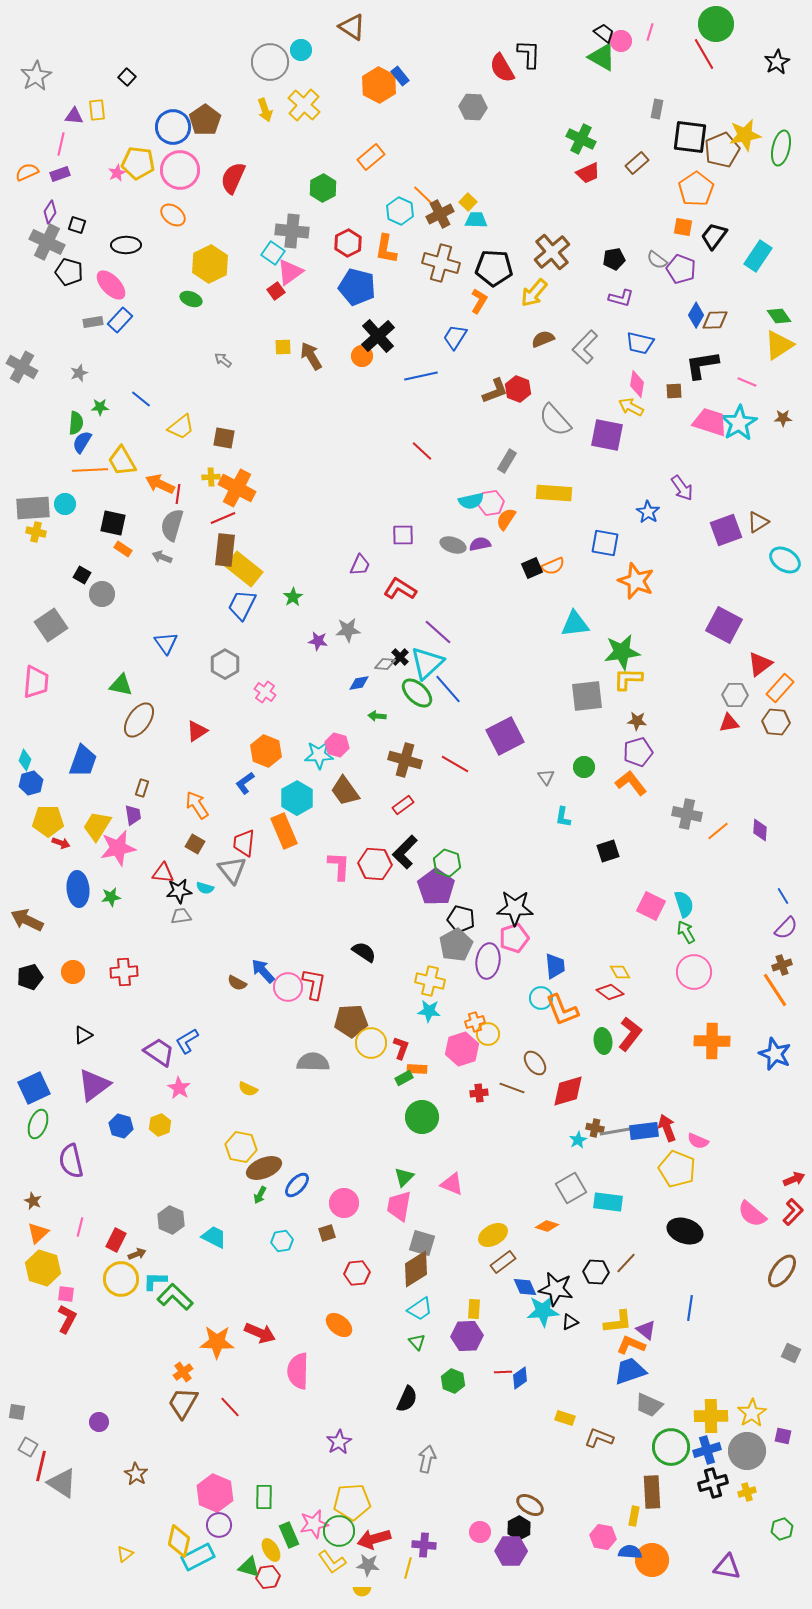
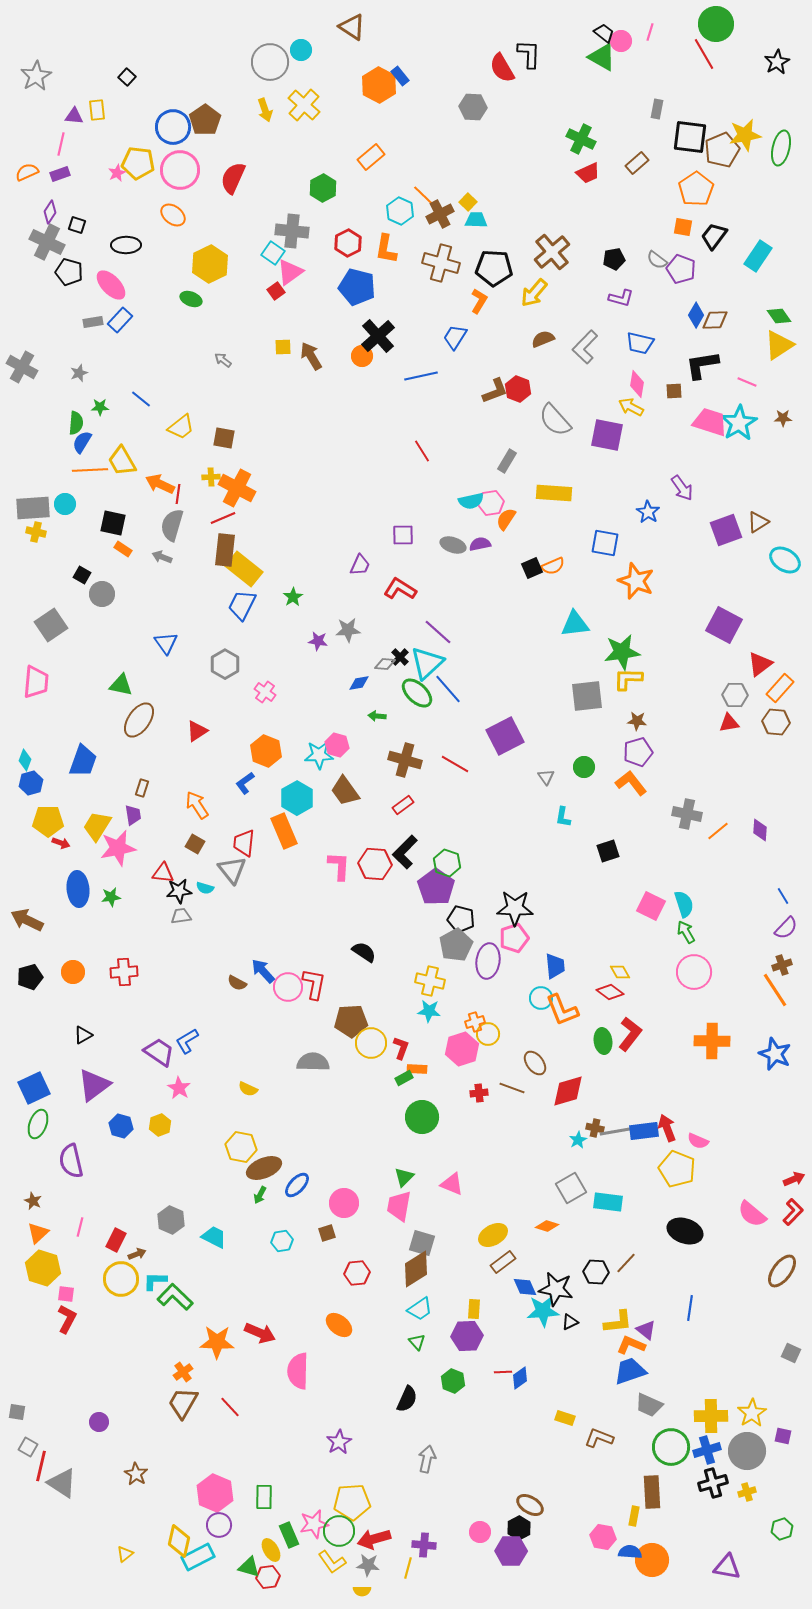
red line at (422, 451): rotated 15 degrees clockwise
